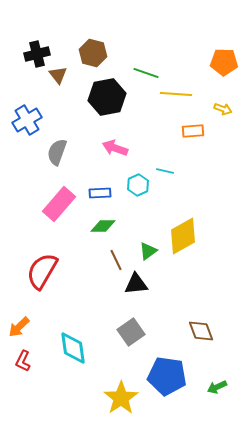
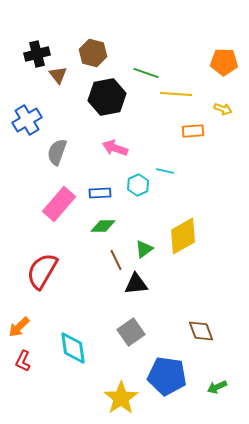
green triangle: moved 4 px left, 2 px up
